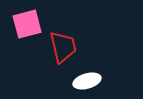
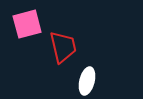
white ellipse: rotated 60 degrees counterclockwise
